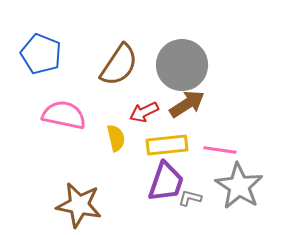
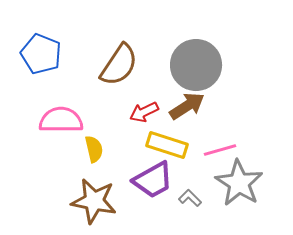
gray circle: moved 14 px right
brown arrow: moved 2 px down
pink semicircle: moved 3 px left, 5 px down; rotated 12 degrees counterclockwise
yellow semicircle: moved 22 px left, 11 px down
yellow rectangle: rotated 24 degrees clockwise
pink line: rotated 24 degrees counterclockwise
purple trapezoid: moved 13 px left, 2 px up; rotated 42 degrees clockwise
gray star: moved 3 px up
gray L-shape: rotated 30 degrees clockwise
brown star: moved 15 px right, 4 px up
